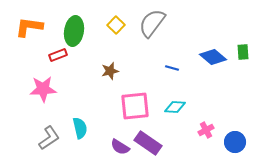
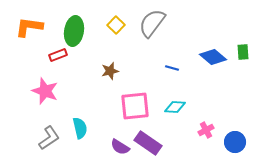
pink star: moved 2 px right, 2 px down; rotated 24 degrees clockwise
